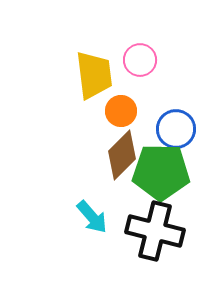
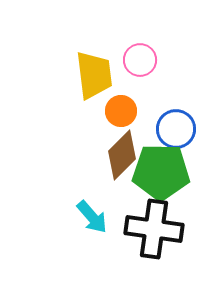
black cross: moved 1 px left, 2 px up; rotated 6 degrees counterclockwise
